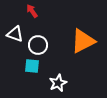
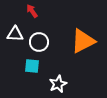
white triangle: rotated 18 degrees counterclockwise
white circle: moved 1 px right, 3 px up
white star: moved 1 px down
